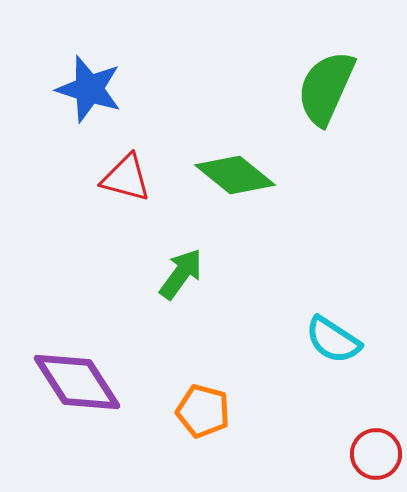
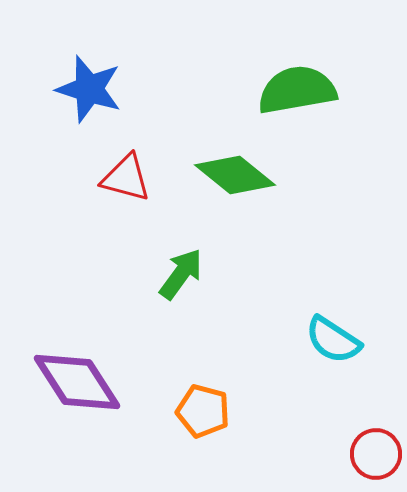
green semicircle: moved 29 px left, 2 px down; rotated 56 degrees clockwise
